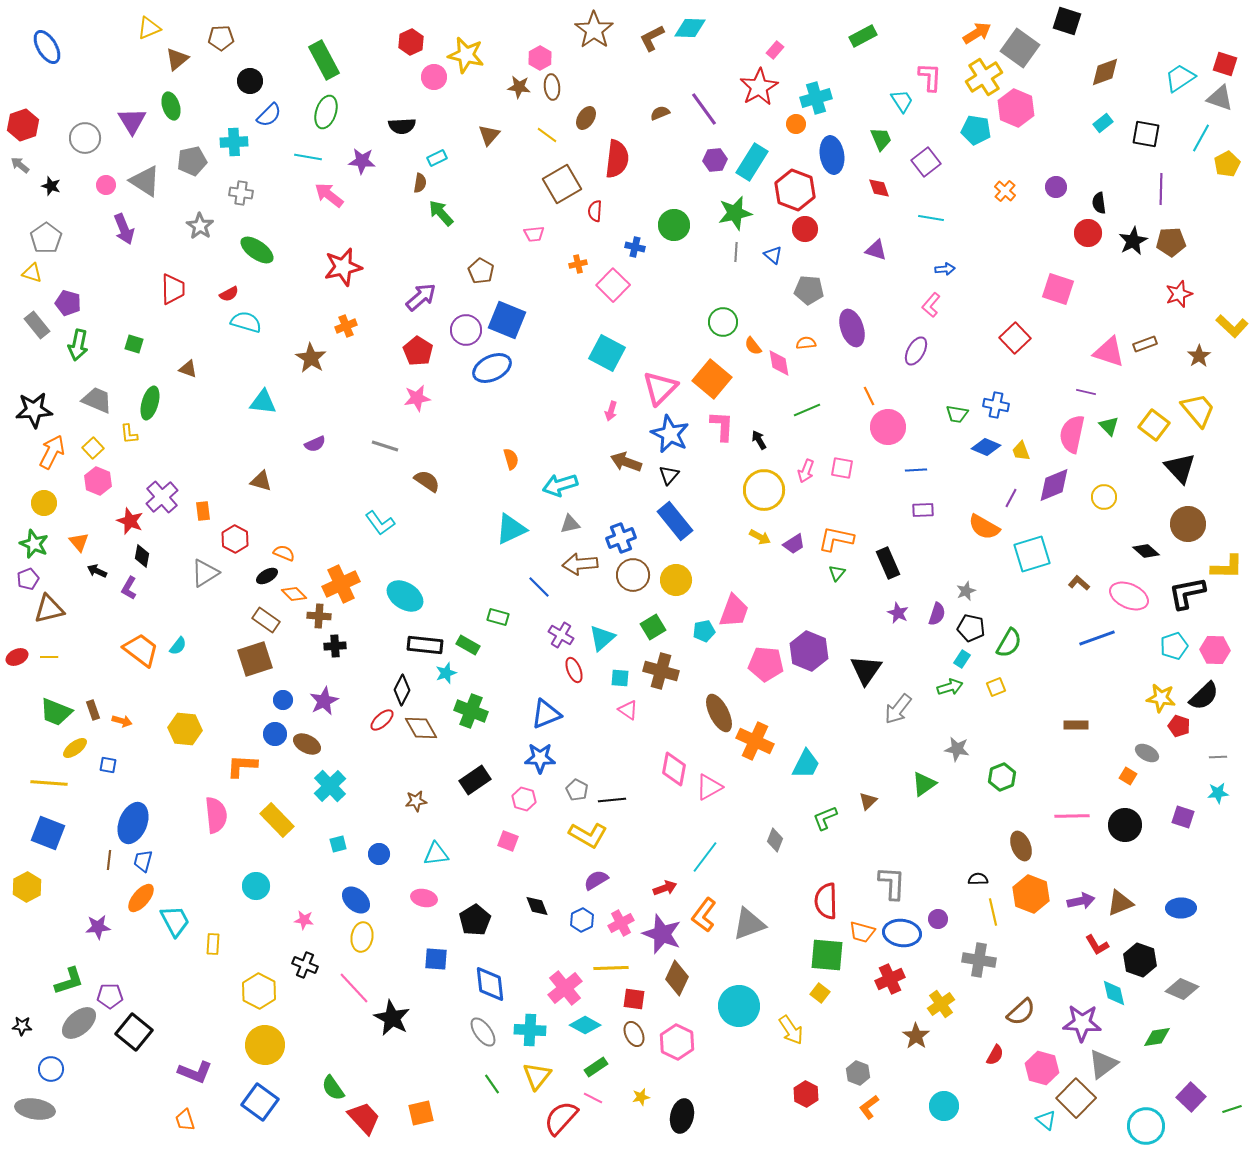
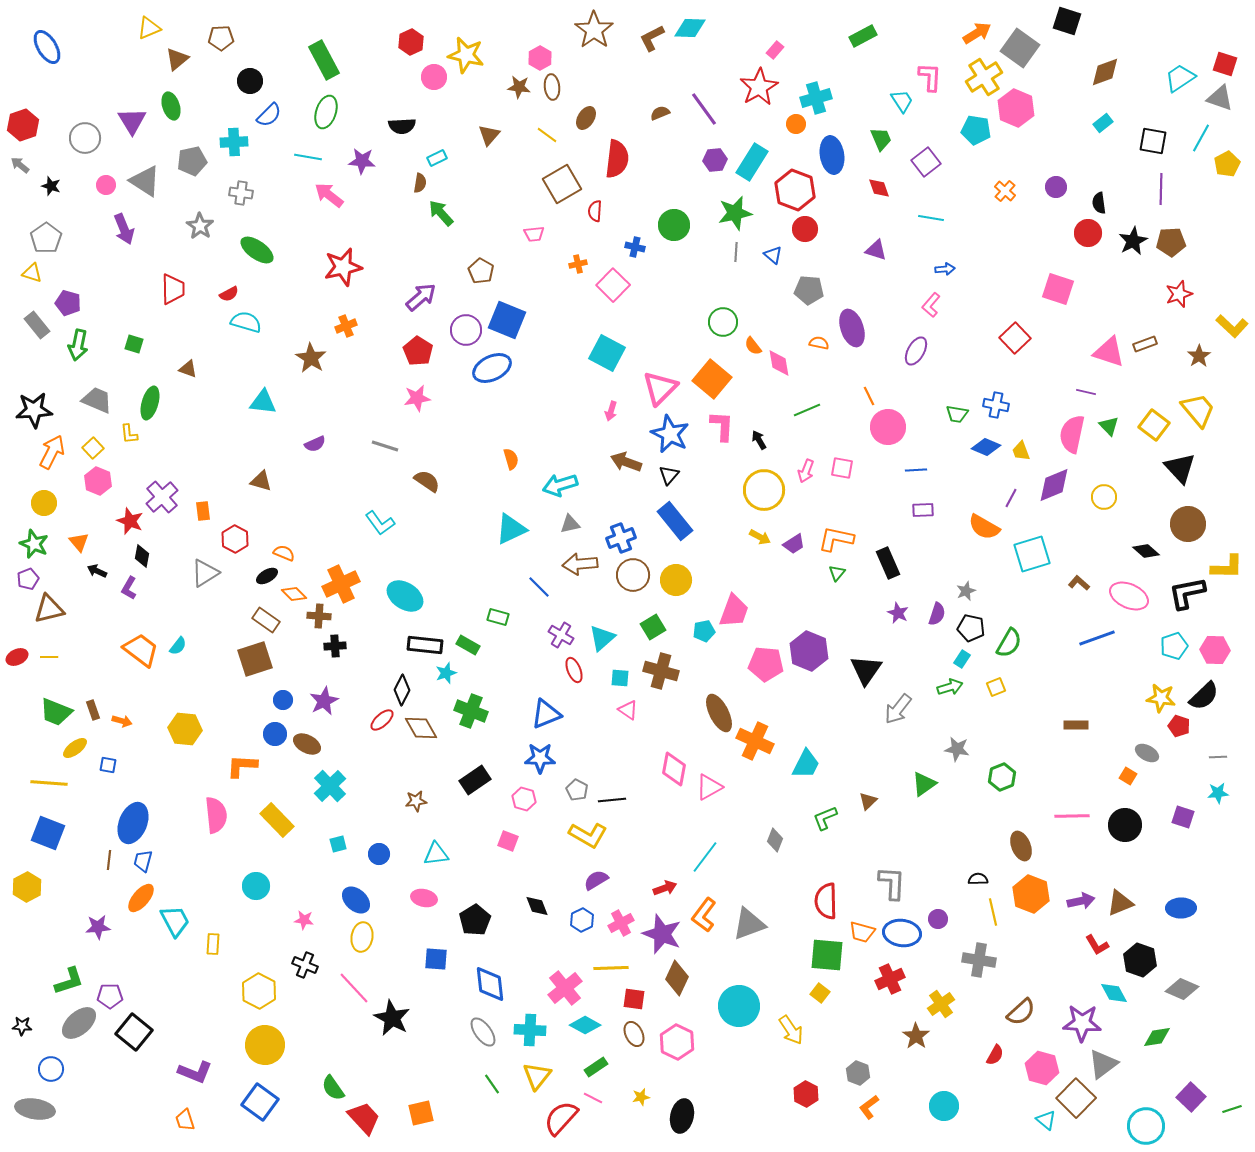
black square at (1146, 134): moved 7 px right, 7 px down
orange semicircle at (806, 343): moved 13 px right; rotated 18 degrees clockwise
cyan diamond at (1114, 993): rotated 16 degrees counterclockwise
